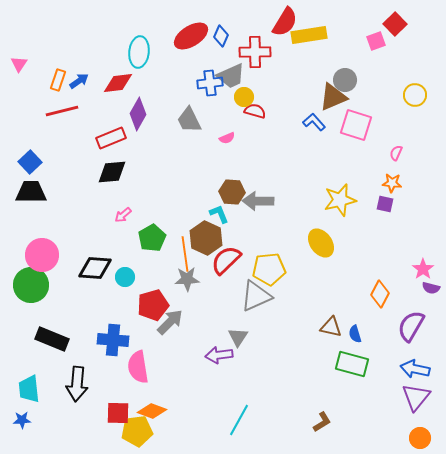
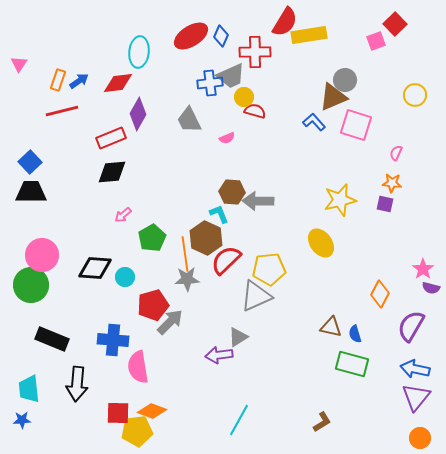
gray triangle at (238, 337): rotated 25 degrees clockwise
